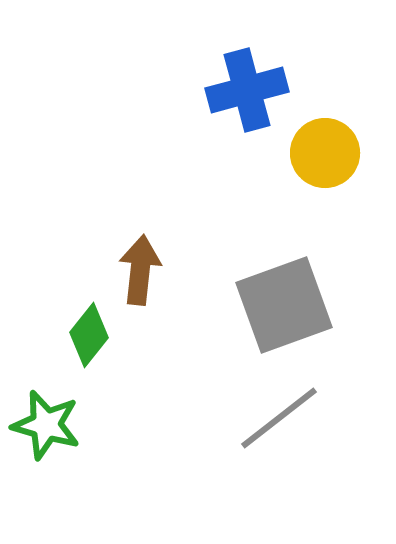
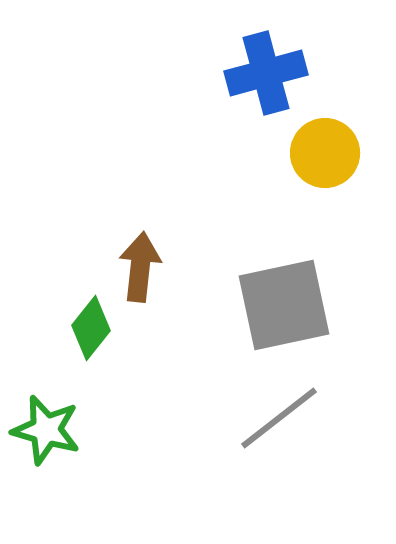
blue cross: moved 19 px right, 17 px up
brown arrow: moved 3 px up
gray square: rotated 8 degrees clockwise
green diamond: moved 2 px right, 7 px up
green star: moved 5 px down
